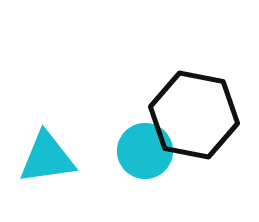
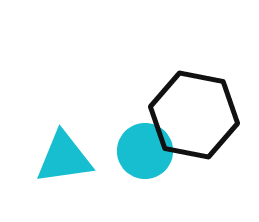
cyan triangle: moved 17 px right
